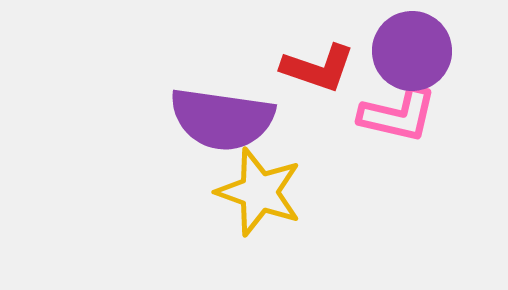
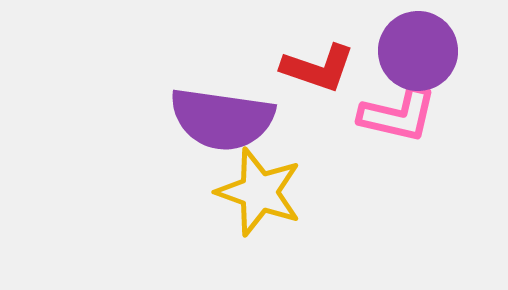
purple circle: moved 6 px right
